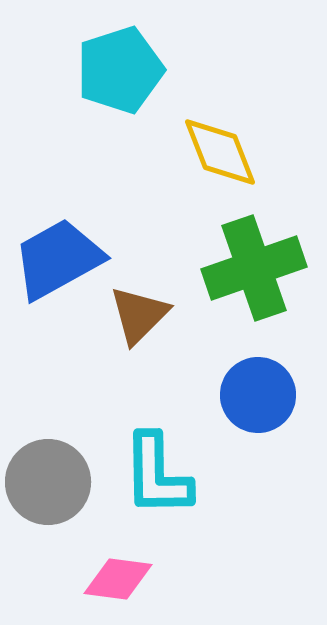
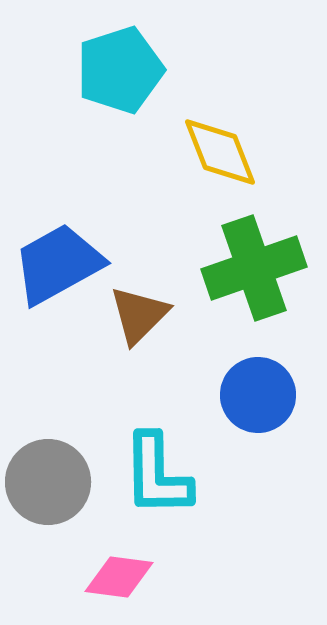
blue trapezoid: moved 5 px down
pink diamond: moved 1 px right, 2 px up
